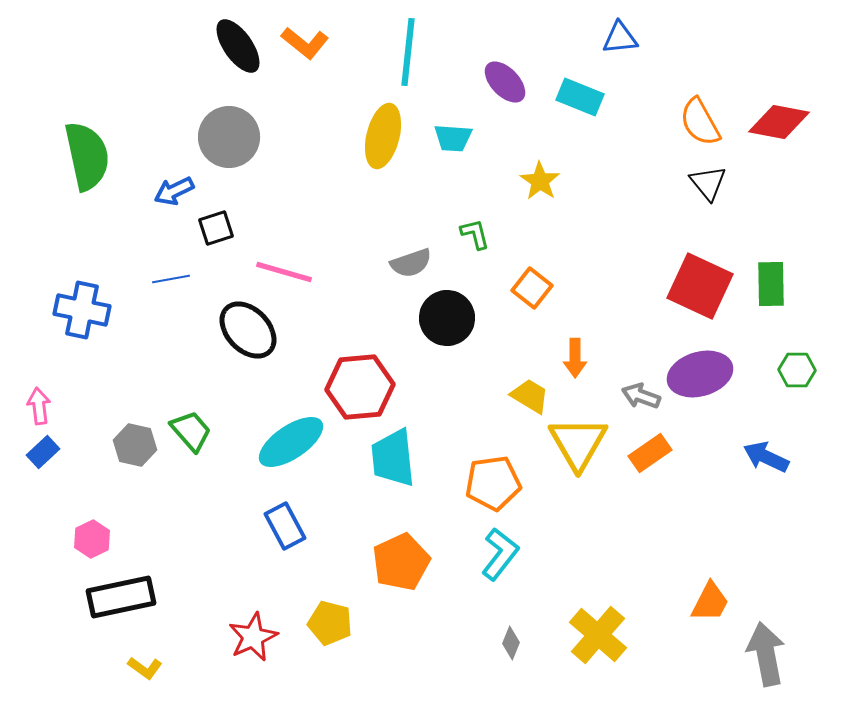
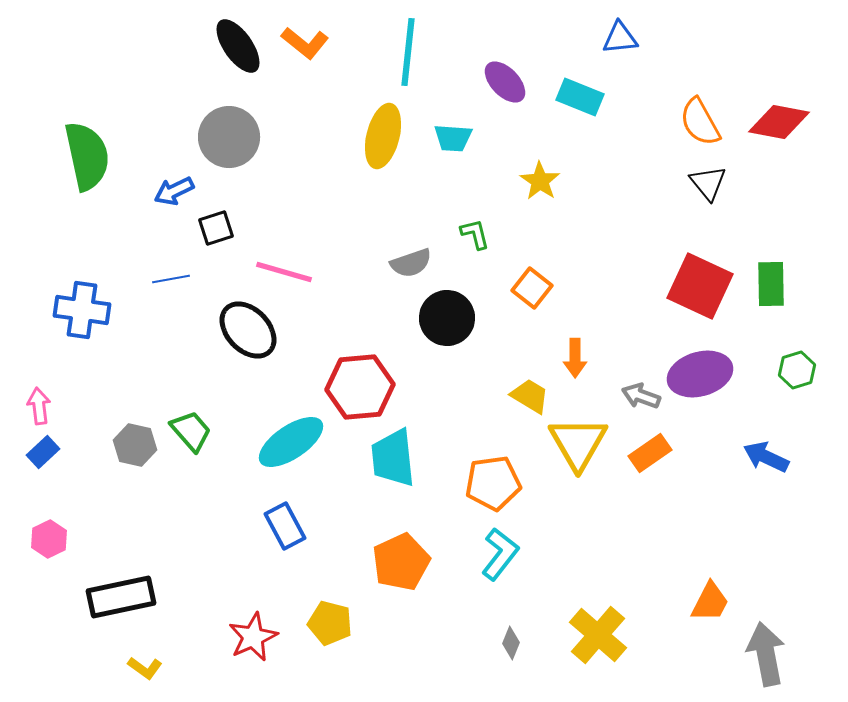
blue cross at (82, 310): rotated 4 degrees counterclockwise
green hexagon at (797, 370): rotated 18 degrees counterclockwise
pink hexagon at (92, 539): moved 43 px left
